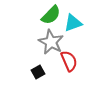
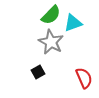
red semicircle: moved 15 px right, 17 px down
